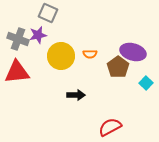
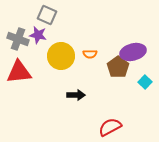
gray square: moved 1 px left, 2 px down
purple star: rotated 24 degrees clockwise
purple ellipse: rotated 30 degrees counterclockwise
red triangle: moved 2 px right
cyan square: moved 1 px left, 1 px up
